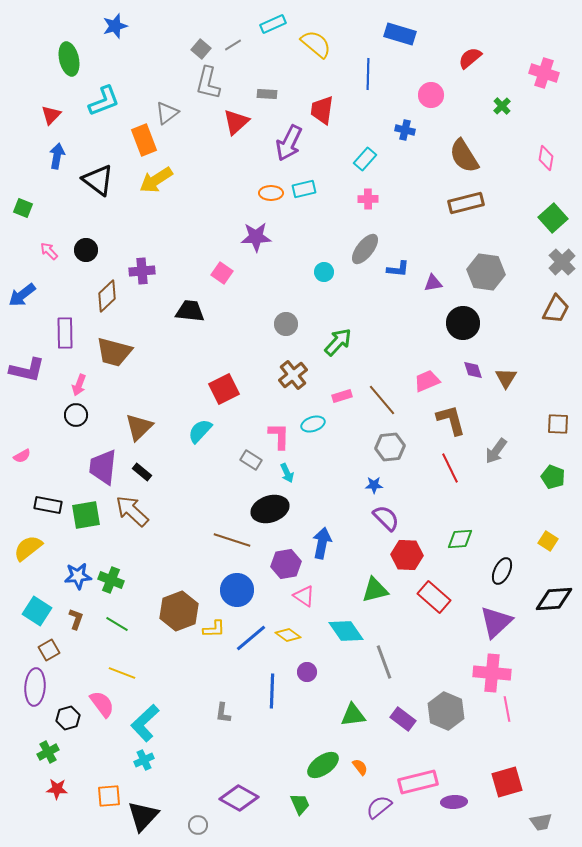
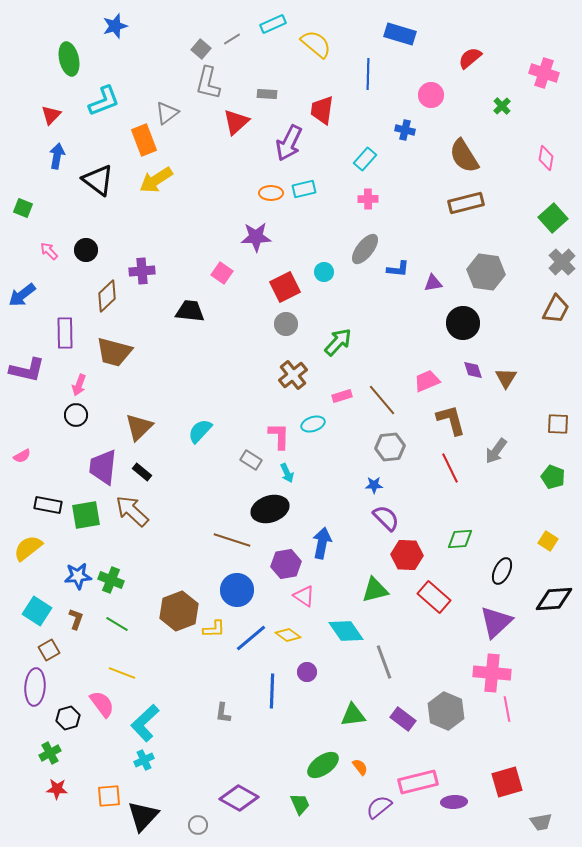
gray line at (233, 45): moved 1 px left, 6 px up
red square at (224, 389): moved 61 px right, 102 px up
green cross at (48, 752): moved 2 px right, 1 px down
